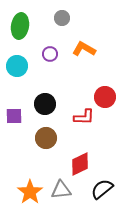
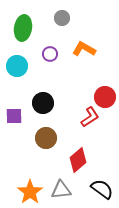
green ellipse: moved 3 px right, 2 px down
black circle: moved 2 px left, 1 px up
red L-shape: moved 6 px right; rotated 35 degrees counterclockwise
red diamond: moved 2 px left, 4 px up; rotated 15 degrees counterclockwise
black semicircle: rotated 75 degrees clockwise
